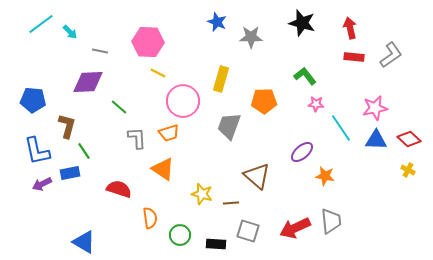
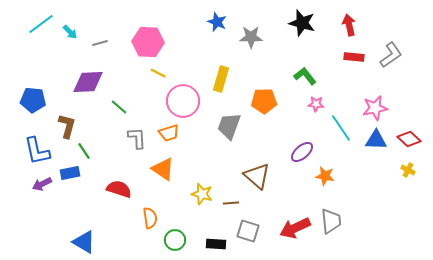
red arrow at (350, 28): moved 1 px left, 3 px up
gray line at (100, 51): moved 8 px up; rotated 28 degrees counterclockwise
green circle at (180, 235): moved 5 px left, 5 px down
